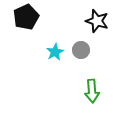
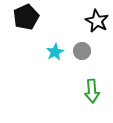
black star: rotated 10 degrees clockwise
gray circle: moved 1 px right, 1 px down
